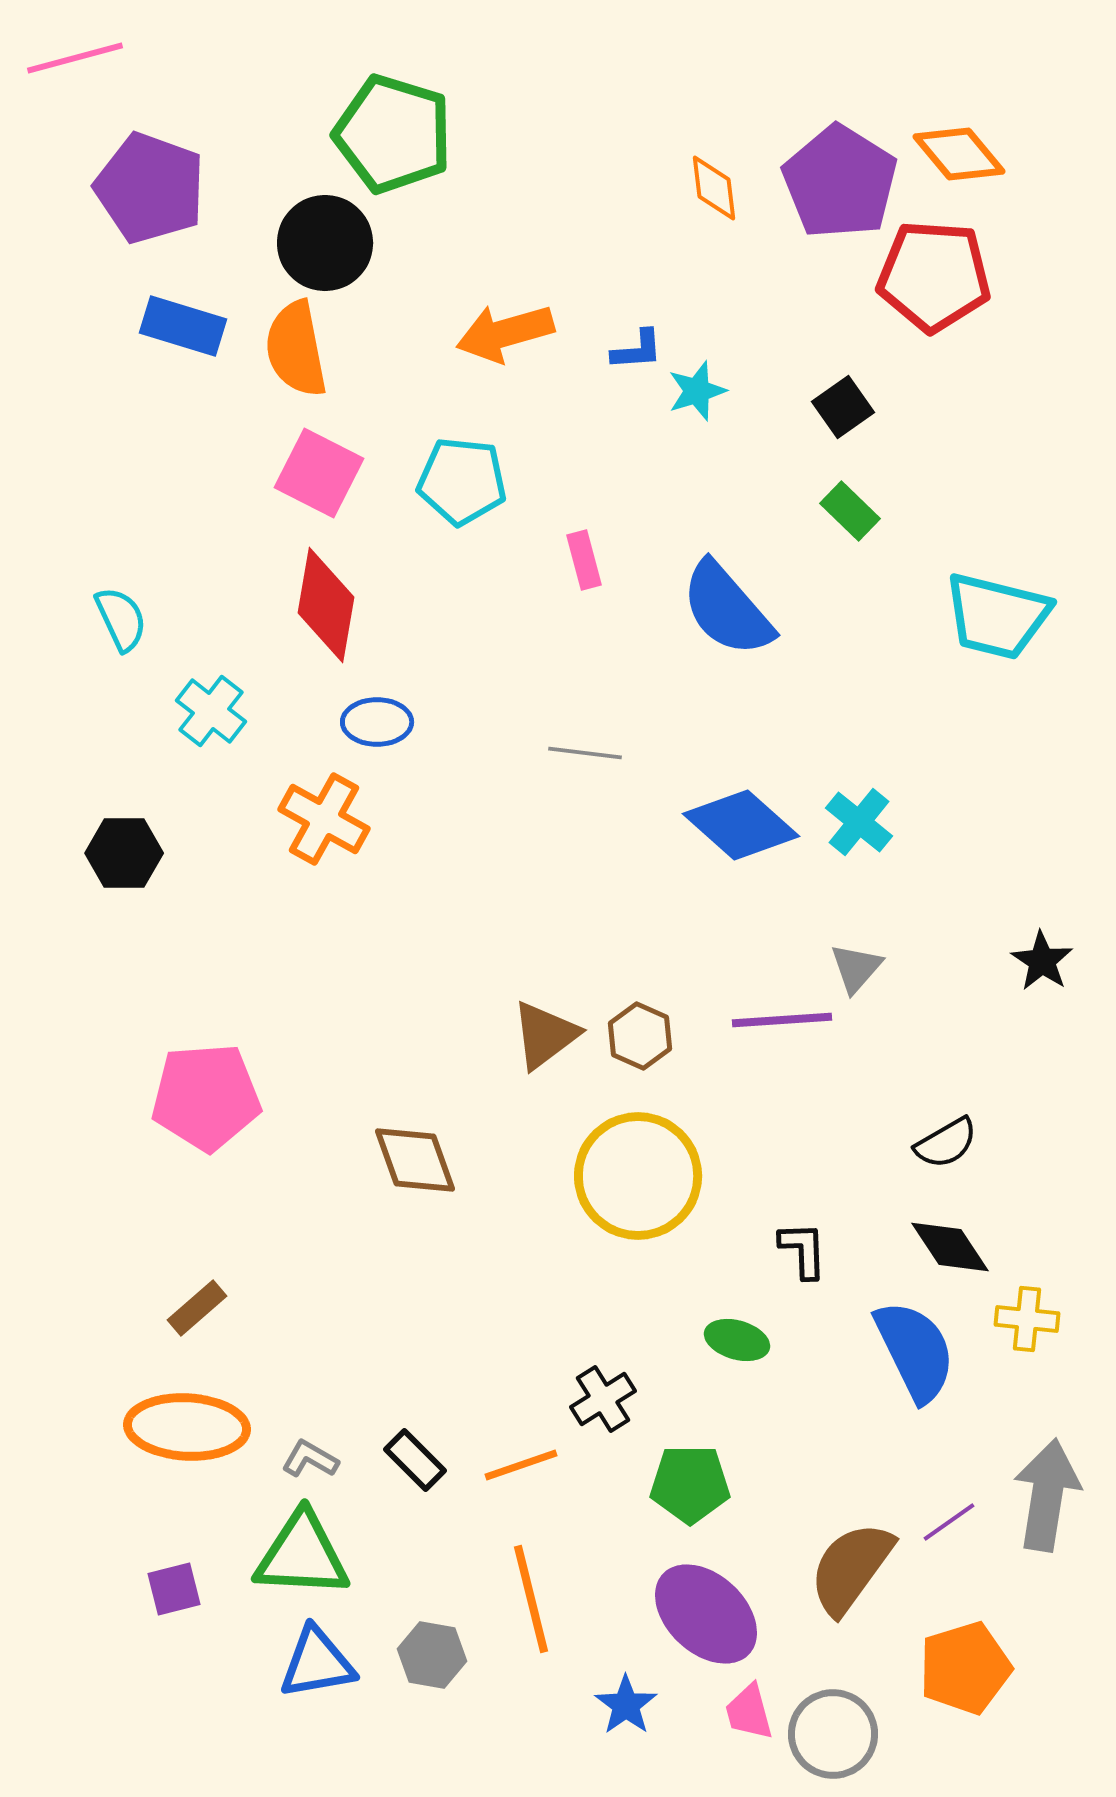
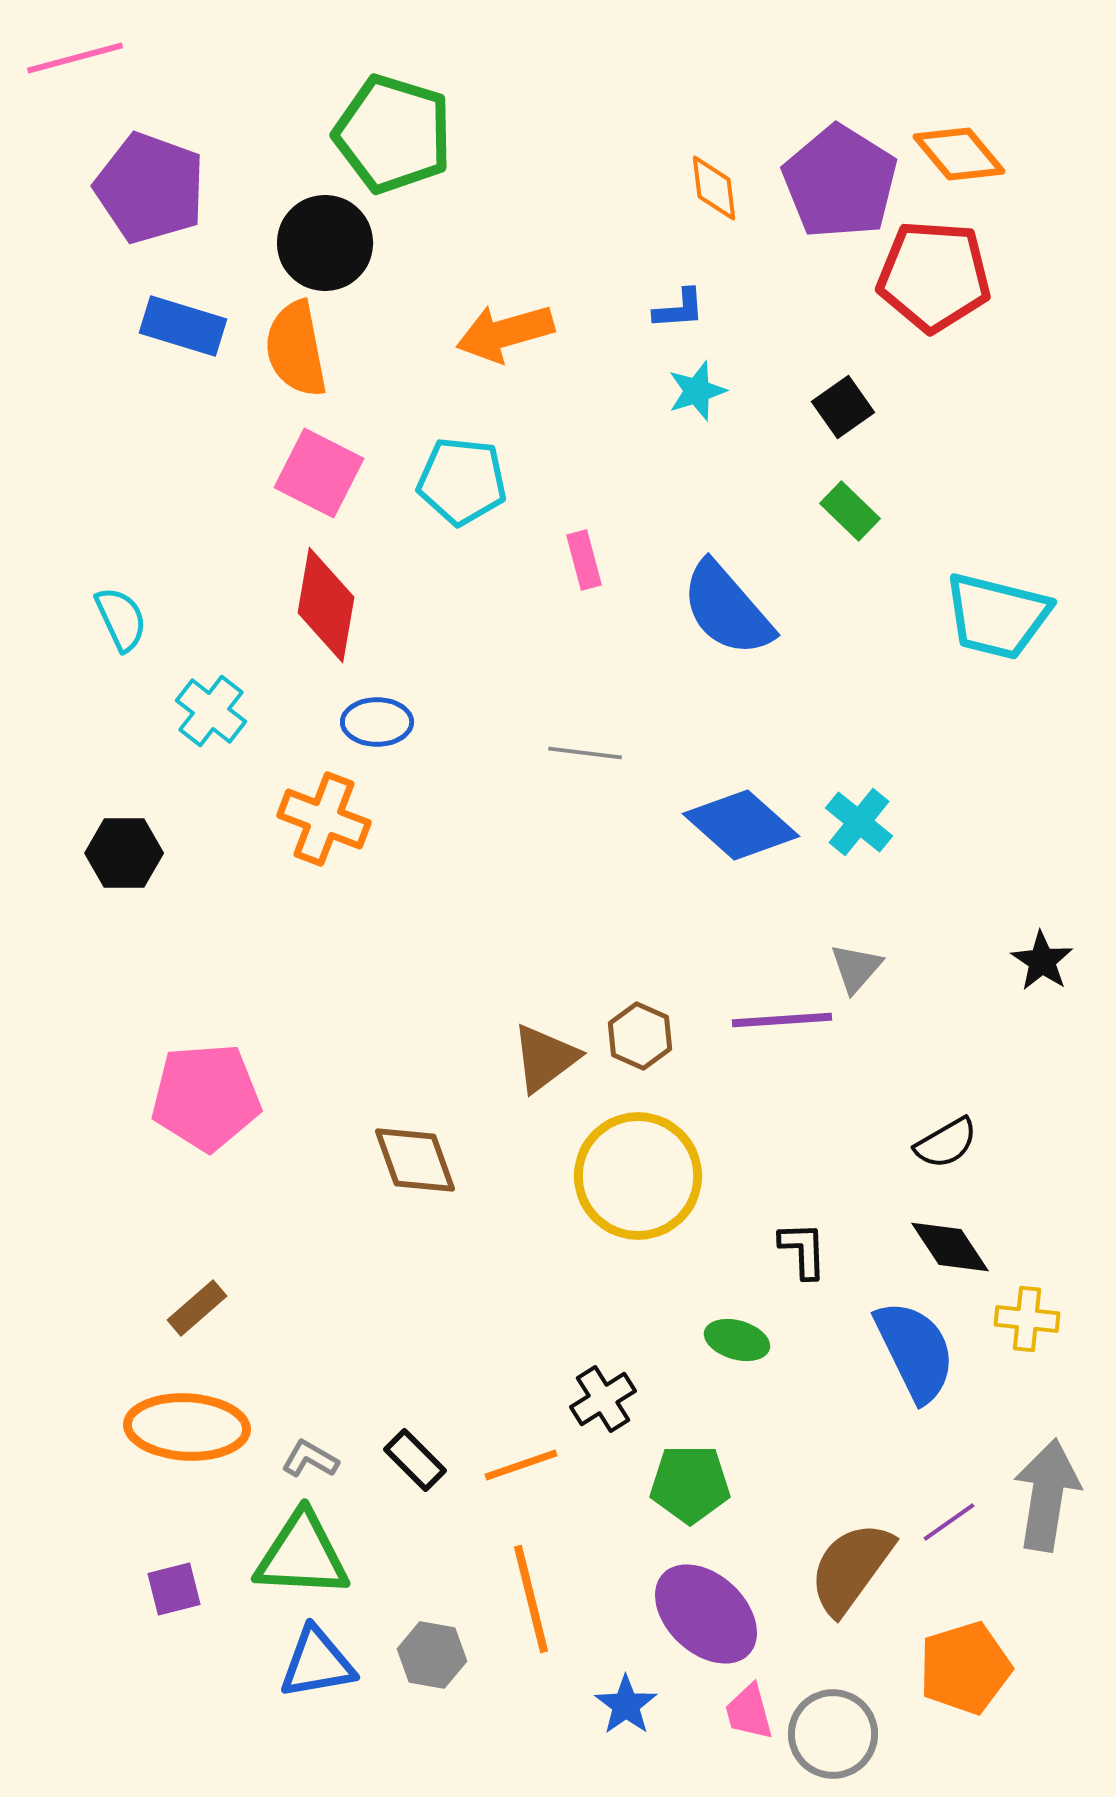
blue L-shape at (637, 350): moved 42 px right, 41 px up
orange cross at (324, 819): rotated 8 degrees counterclockwise
brown triangle at (545, 1035): moved 23 px down
